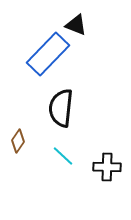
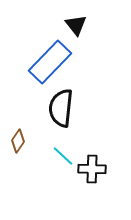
black triangle: rotated 30 degrees clockwise
blue rectangle: moved 2 px right, 8 px down
black cross: moved 15 px left, 2 px down
